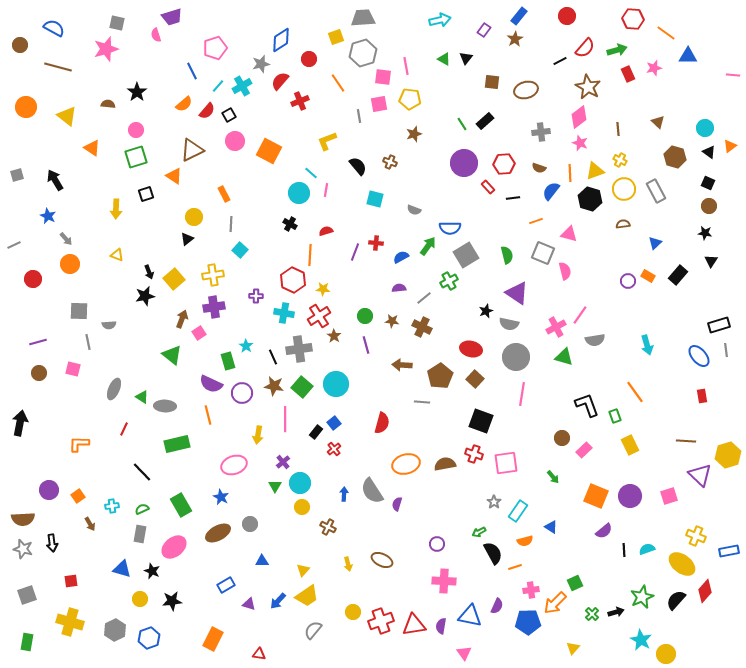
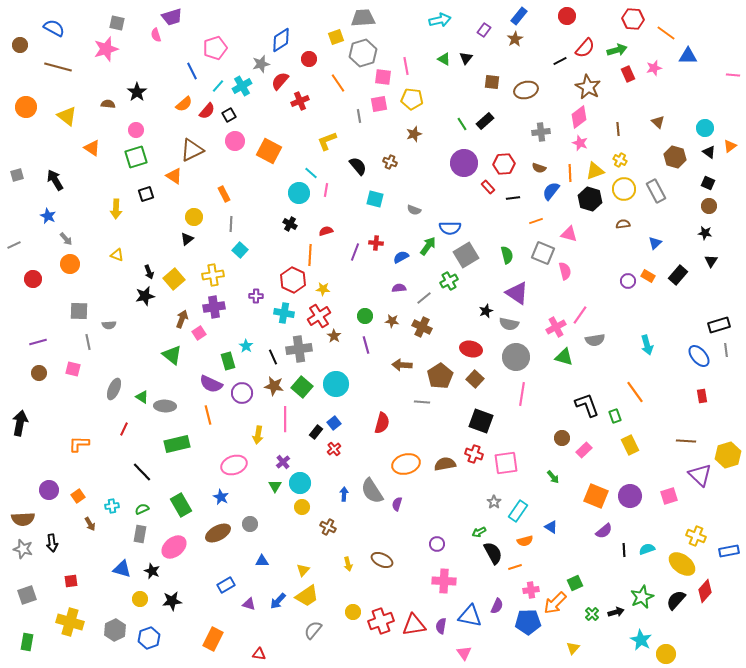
yellow pentagon at (410, 99): moved 2 px right
